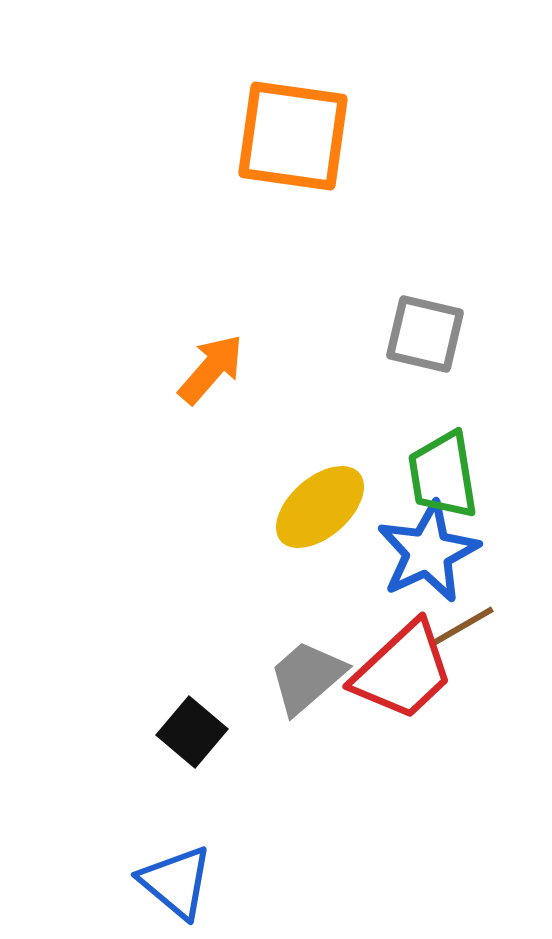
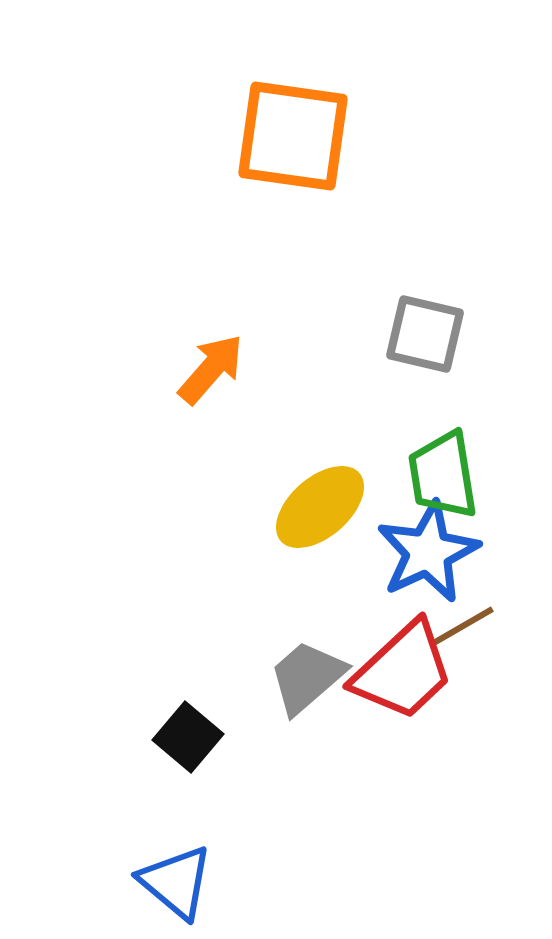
black square: moved 4 px left, 5 px down
